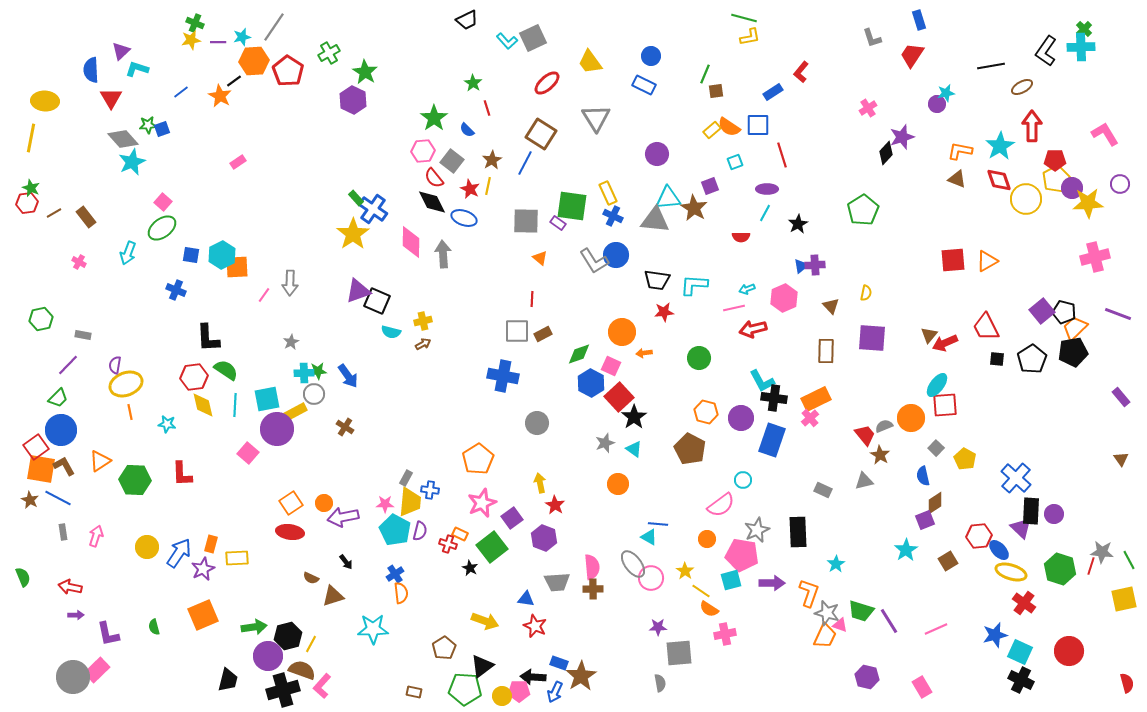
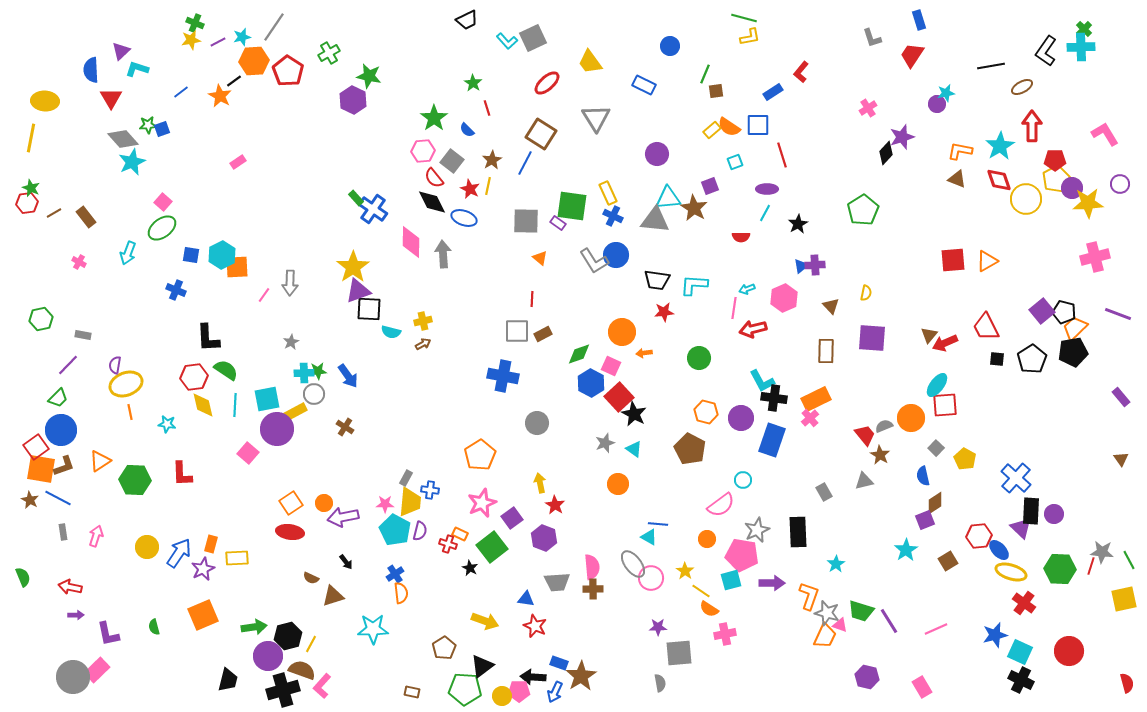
purple line at (218, 42): rotated 28 degrees counterclockwise
blue circle at (651, 56): moved 19 px right, 10 px up
green star at (365, 72): moved 4 px right, 4 px down; rotated 20 degrees counterclockwise
yellow star at (353, 234): moved 33 px down
black square at (377, 301): moved 8 px left, 8 px down; rotated 20 degrees counterclockwise
pink line at (734, 308): rotated 70 degrees counterclockwise
black star at (634, 417): moved 3 px up; rotated 10 degrees counterclockwise
orange pentagon at (478, 459): moved 2 px right, 4 px up
brown L-shape at (64, 466): rotated 100 degrees clockwise
gray rectangle at (823, 490): moved 1 px right, 2 px down; rotated 36 degrees clockwise
green hexagon at (1060, 569): rotated 16 degrees counterclockwise
orange L-shape at (809, 593): moved 3 px down
brown rectangle at (414, 692): moved 2 px left
